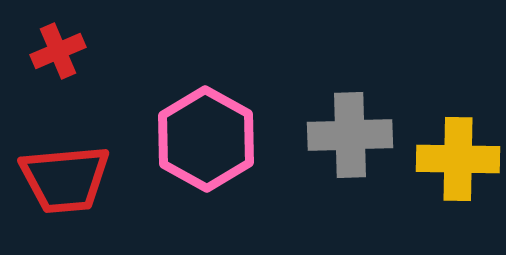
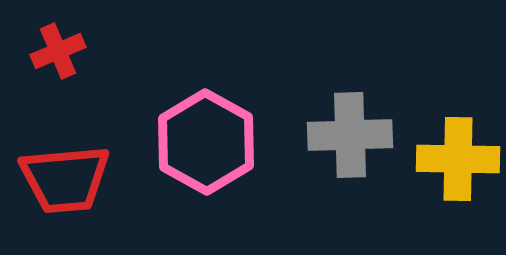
pink hexagon: moved 3 px down
